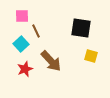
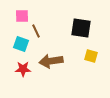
cyan square: rotated 28 degrees counterclockwise
brown arrow: rotated 125 degrees clockwise
red star: moved 2 px left; rotated 21 degrees clockwise
